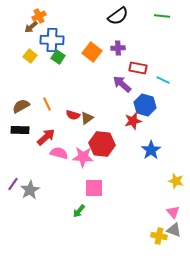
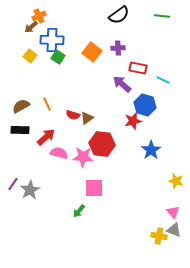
black semicircle: moved 1 px right, 1 px up
